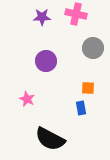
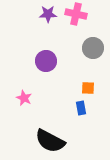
purple star: moved 6 px right, 3 px up
pink star: moved 3 px left, 1 px up
black semicircle: moved 2 px down
